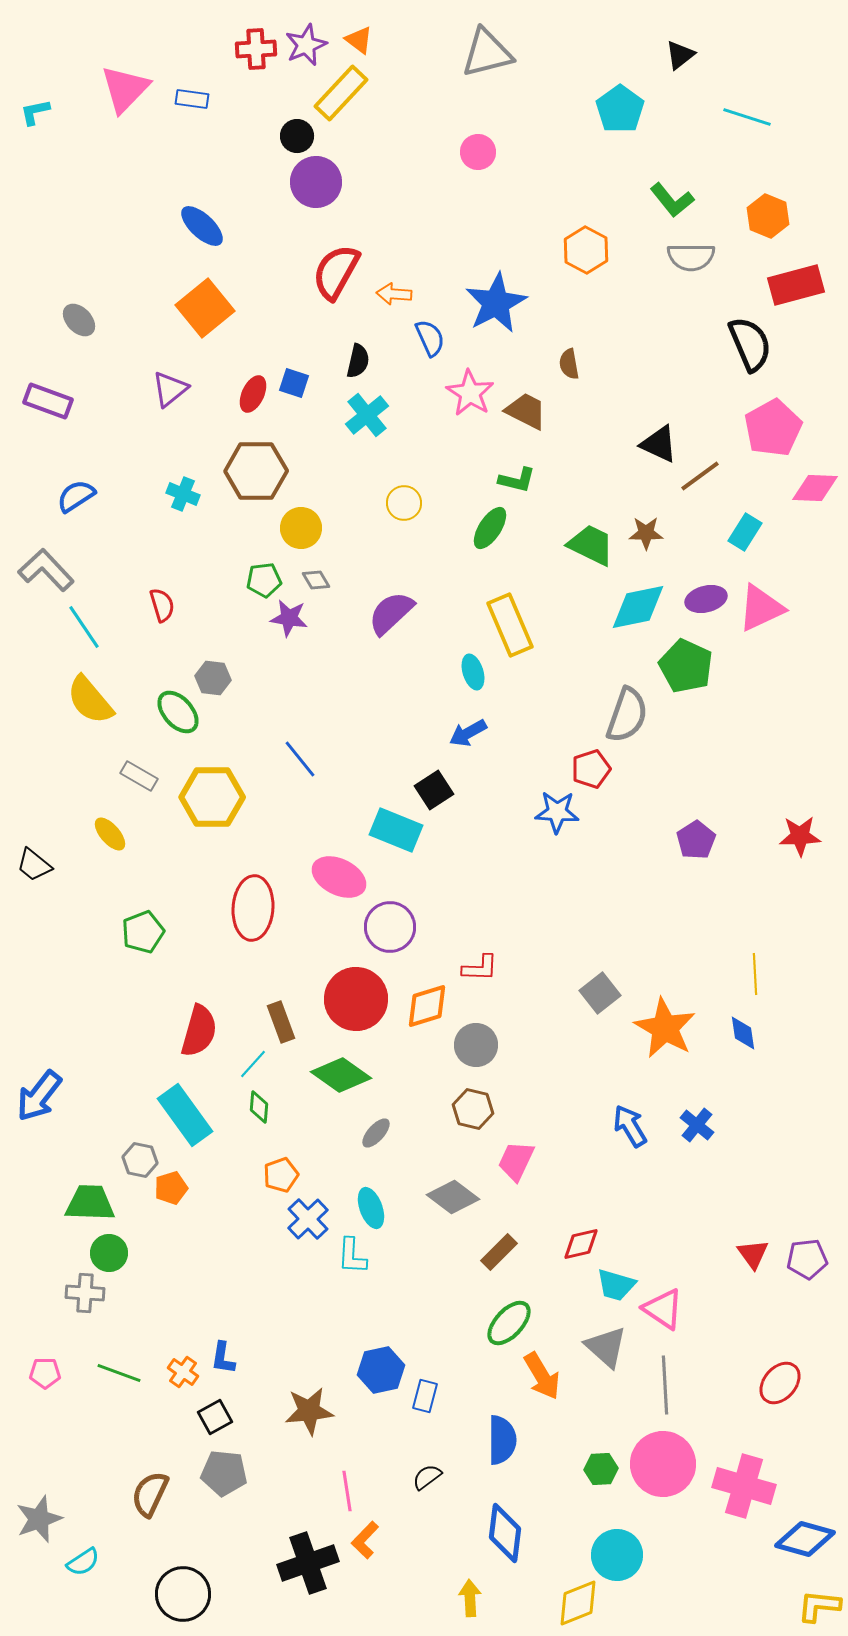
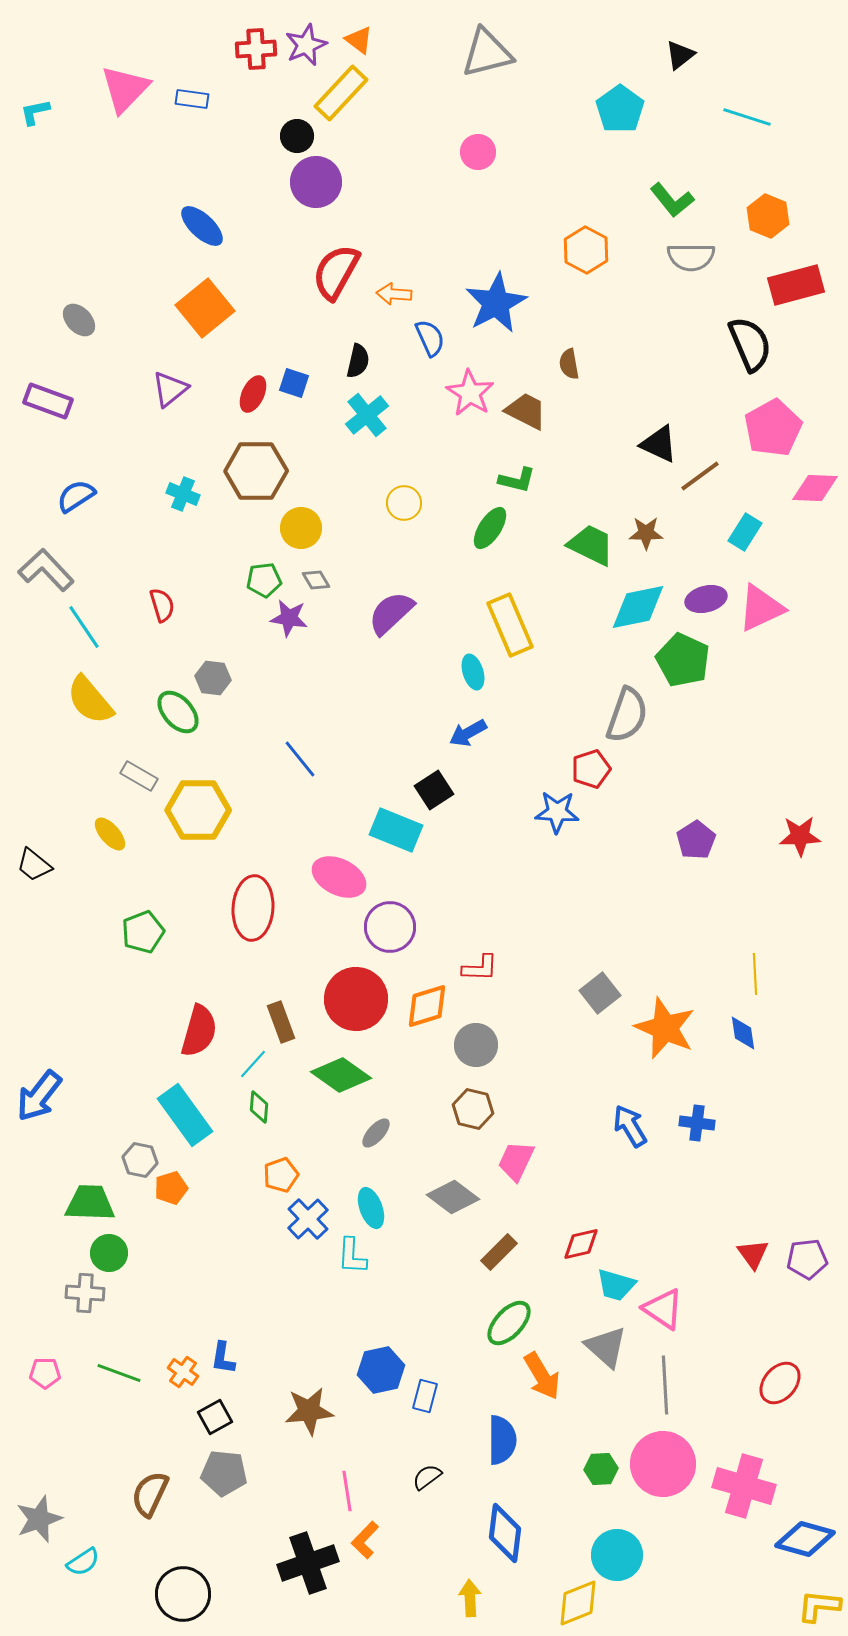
green pentagon at (686, 666): moved 3 px left, 6 px up
yellow hexagon at (212, 797): moved 14 px left, 13 px down
orange star at (665, 1028): rotated 6 degrees counterclockwise
blue cross at (697, 1125): moved 2 px up; rotated 32 degrees counterclockwise
